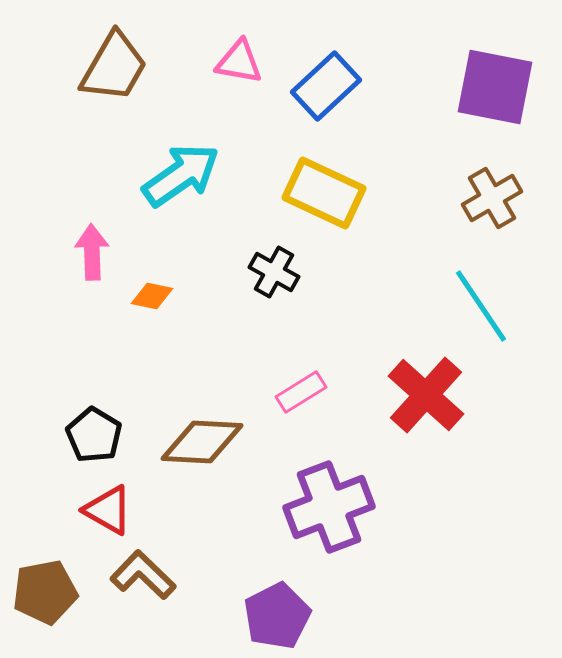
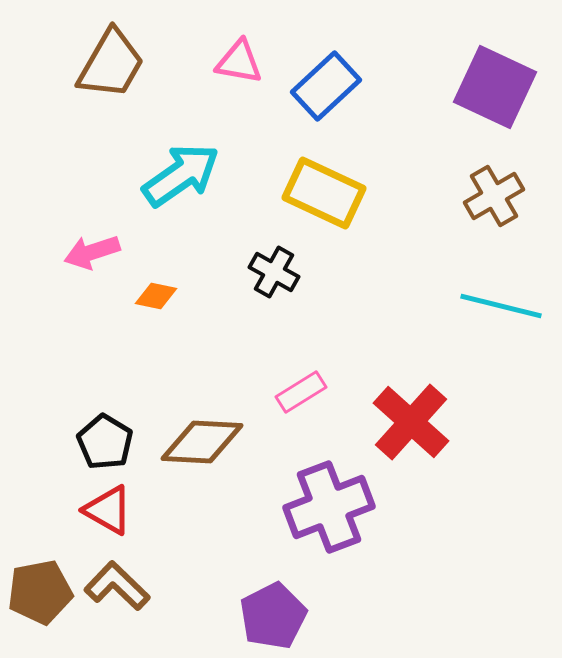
brown trapezoid: moved 3 px left, 3 px up
purple square: rotated 14 degrees clockwise
brown cross: moved 2 px right, 2 px up
pink arrow: rotated 106 degrees counterclockwise
orange diamond: moved 4 px right
cyan line: moved 20 px right; rotated 42 degrees counterclockwise
red cross: moved 15 px left, 27 px down
black pentagon: moved 11 px right, 7 px down
brown L-shape: moved 26 px left, 11 px down
brown pentagon: moved 5 px left
purple pentagon: moved 4 px left
